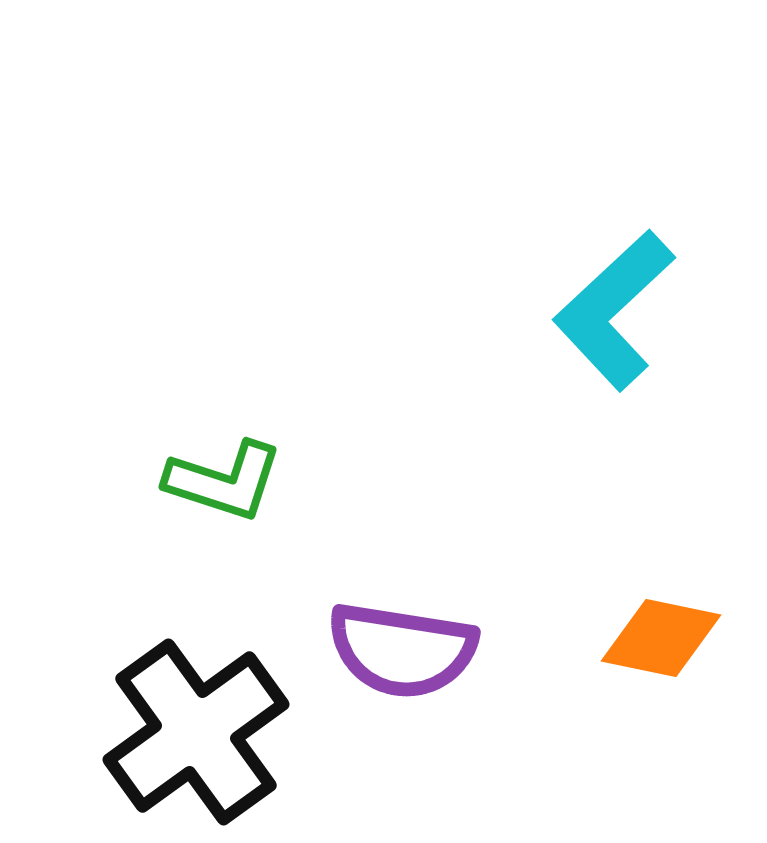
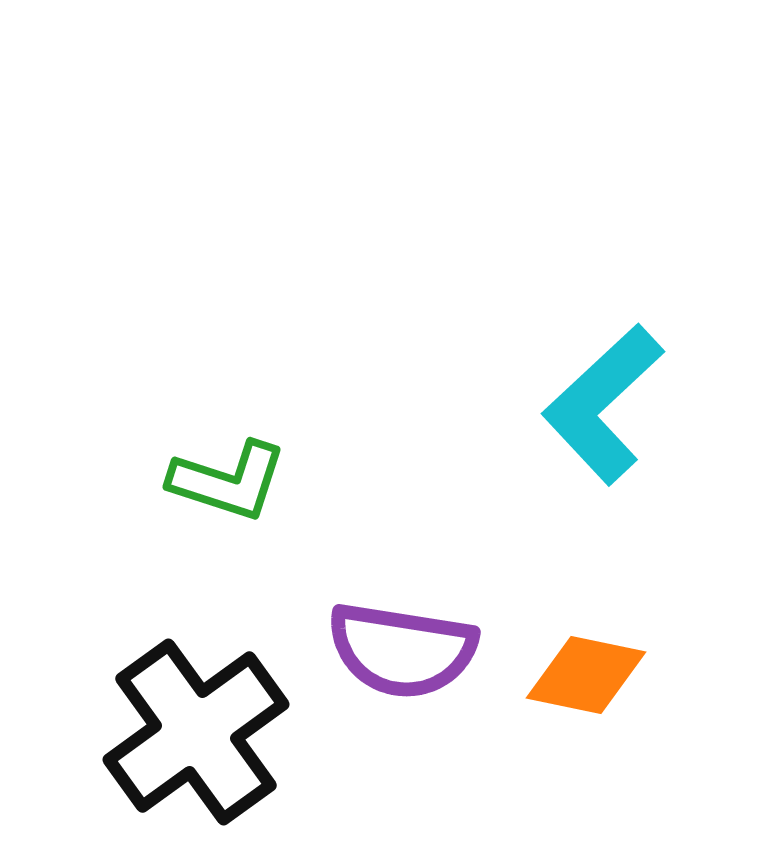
cyan L-shape: moved 11 px left, 94 px down
green L-shape: moved 4 px right
orange diamond: moved 75 px left, 37 px down
